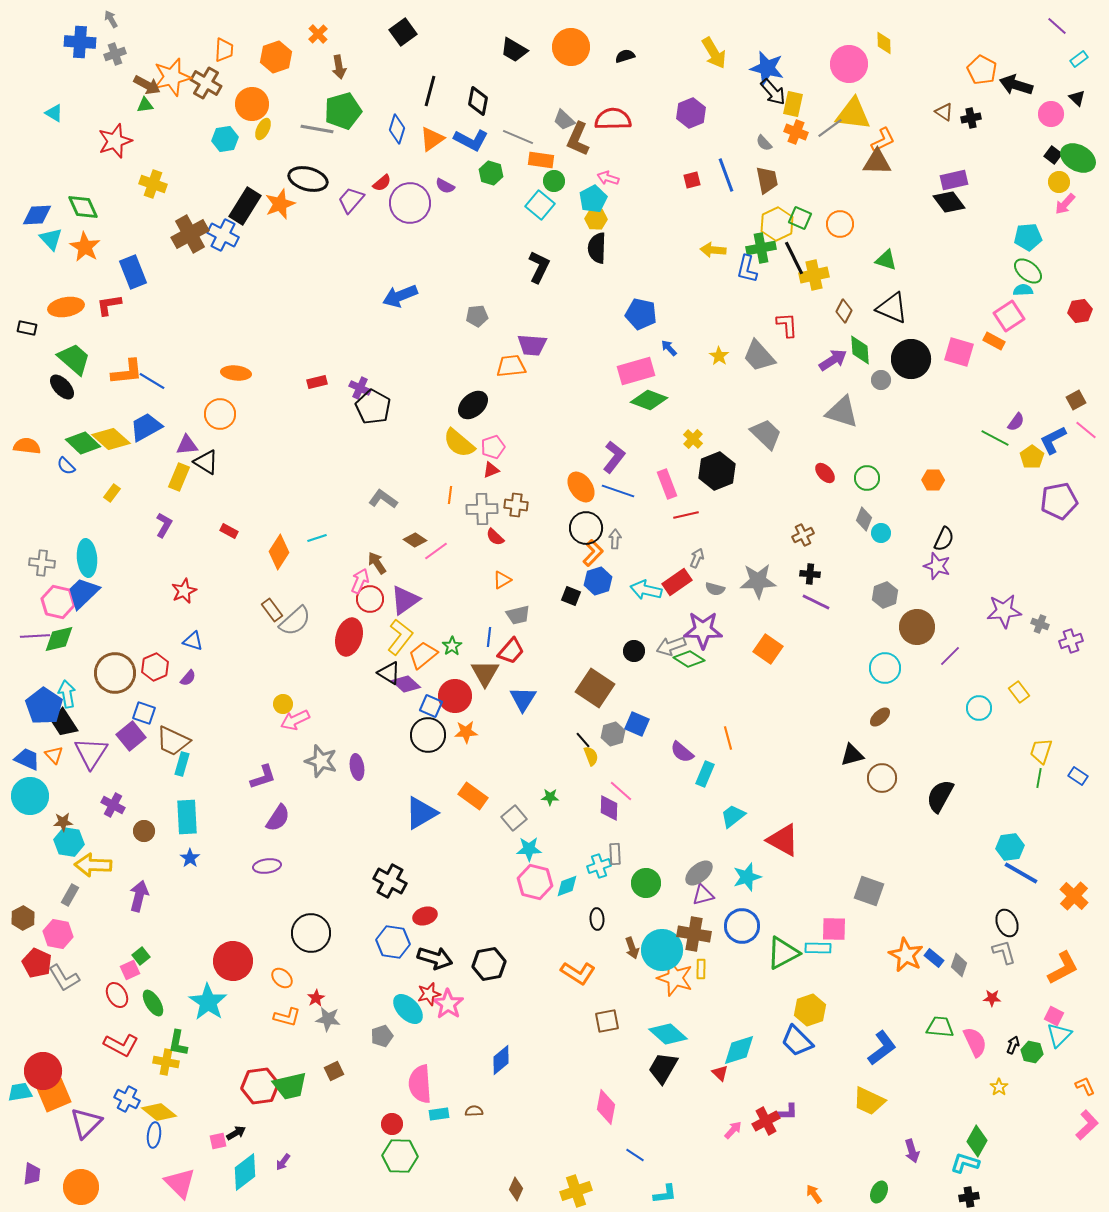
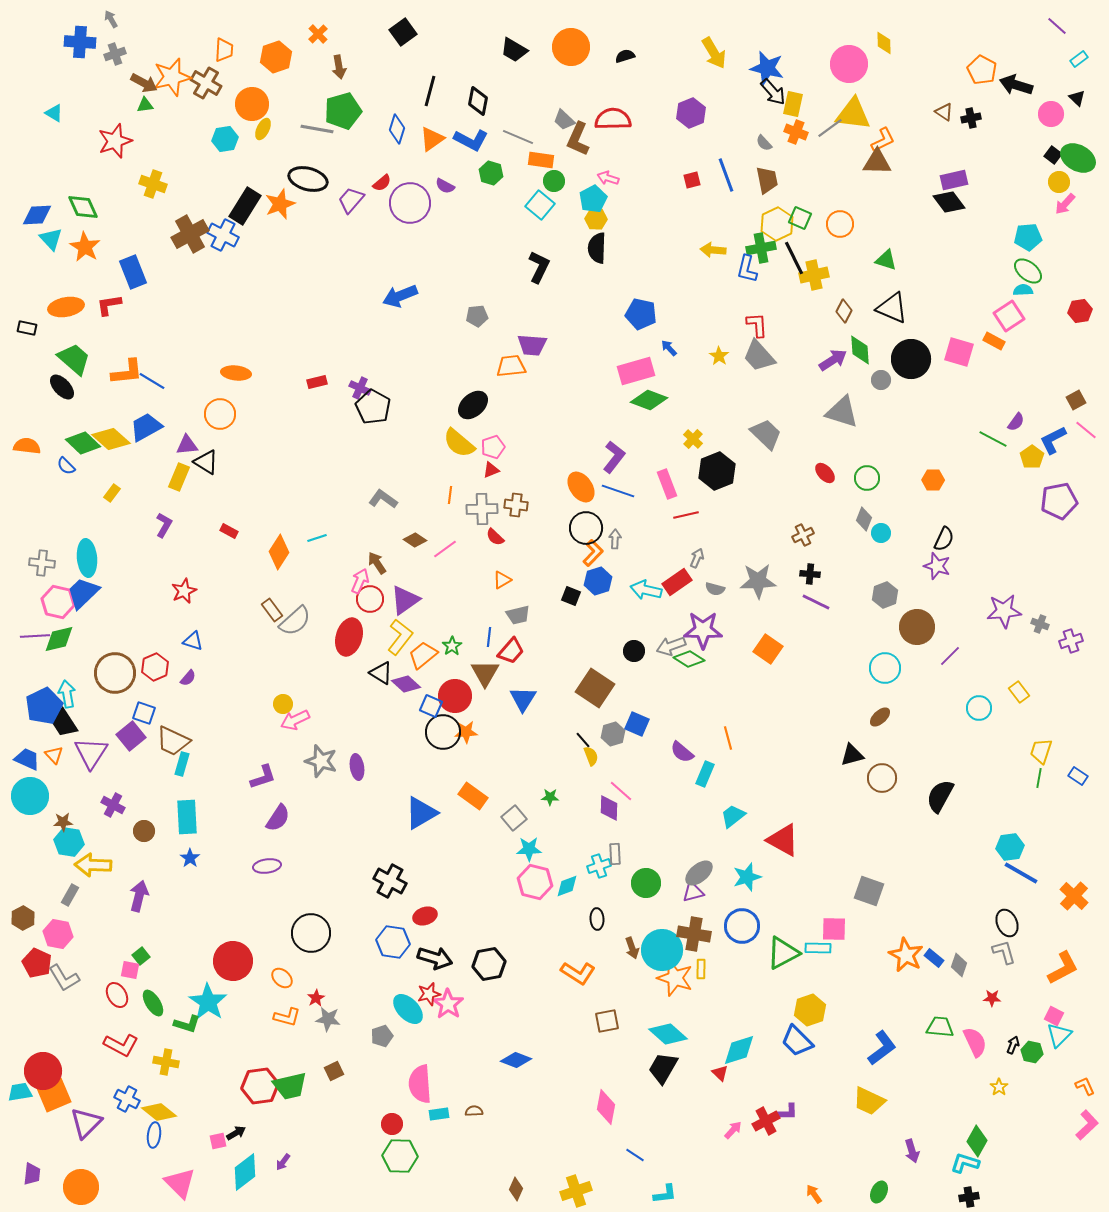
brown arrow at (147, 85): moved 3 px left, 2 px up
red L-shape at (787, 325): moved 30 px left
green line at (995, 438): moved 2 px left, 1 px down
pink line at (436, 551): moved 9 px right, 2 px up
black triangle at (389, 673): moved 8 px left
blue pentagon at (44, 706): rotated 12 degrees clockwise
black circle at (428, 735): moved 15 px right, 3 px up
purple triangle at (703, 895): moved 10 px left, 3 px up
pink square at (130, 970): rotated 36 degrees clockwise
green L-shape at (178, 1043): moved 9 px right, 19 px up; rotated 84 degrees counterclockwise
blue diamond at (501, 1060): moved 15 px right; rotated 60 degrees clockwise
